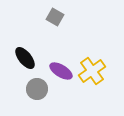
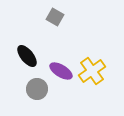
black ellipse: moved 2 px right, 2 px up
